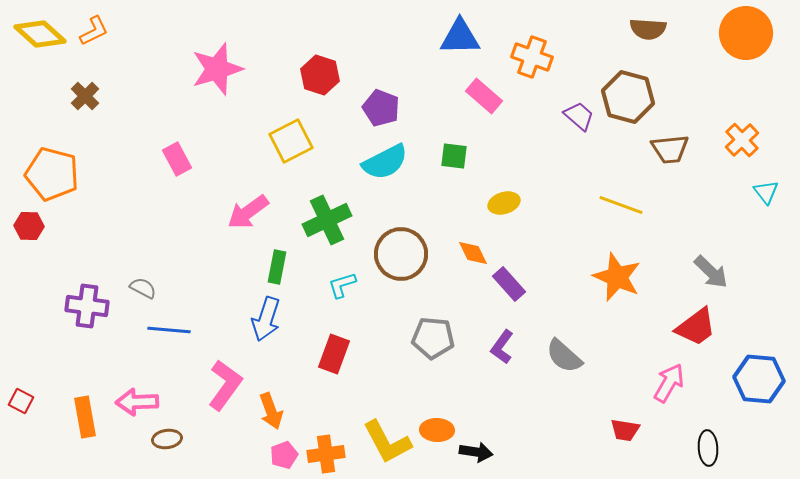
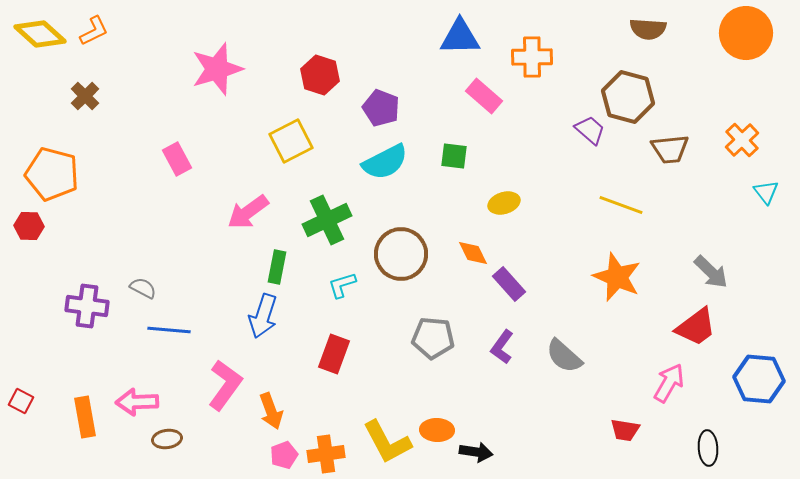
orange cross at (532, 57): rotated 21 degrees counterclockwise
purple trapezoid at (579, 116): moved 11 px right, 14 px down
blue arrow at (266, 319): moved 3 px left, 3 px up
